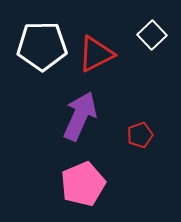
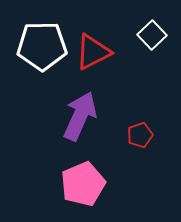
red triangle: moved 3 px left, 2 px up
